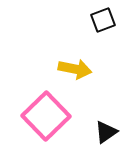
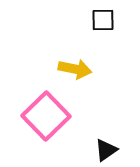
black square: rotated 20 degrees clockwise
black triangle: moved 18 px down
